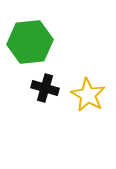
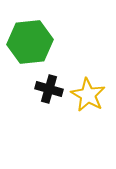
black cross: moved 4 px right, 1 px down
